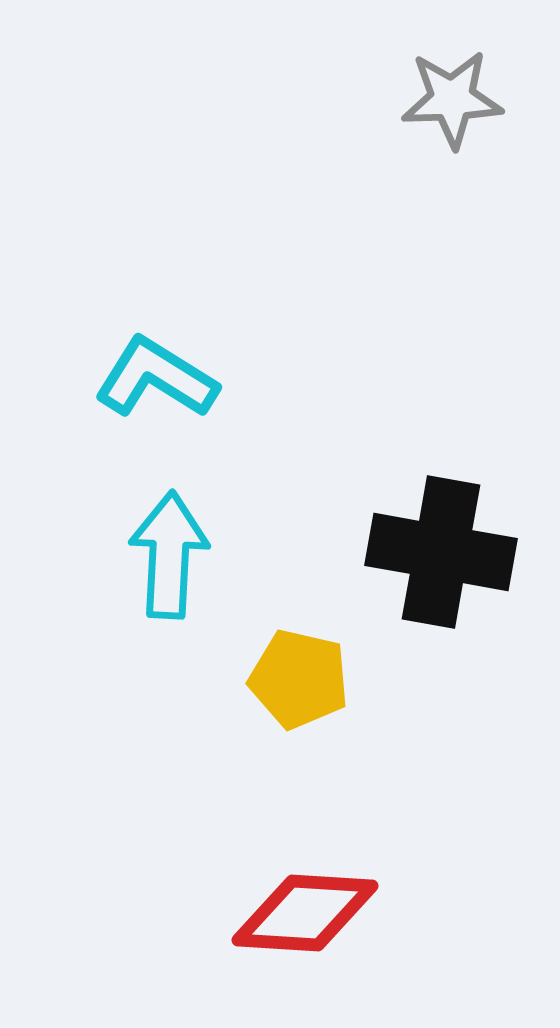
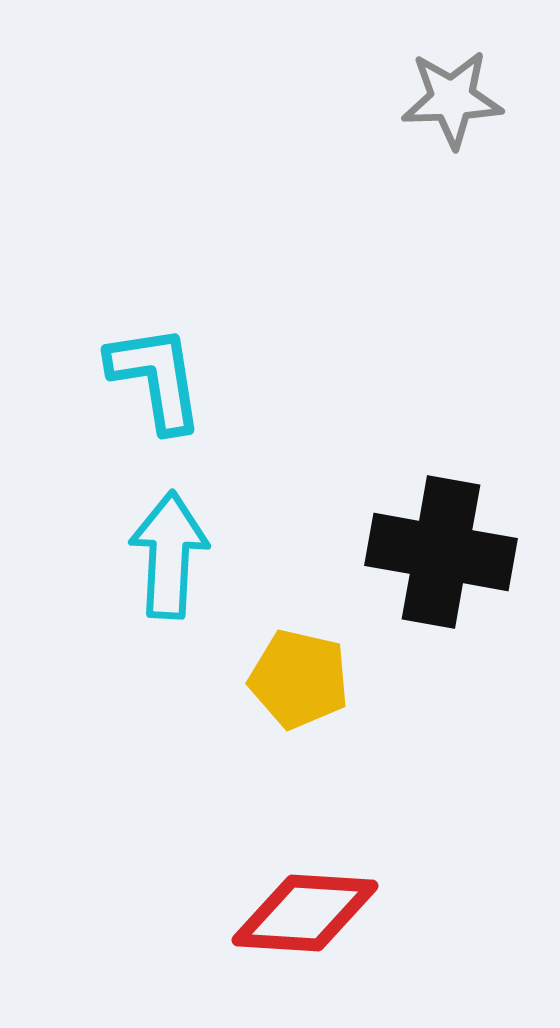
cyan L-shape: rotated 49 degrees clockwise
